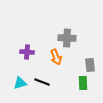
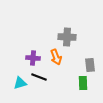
gray cross: moved 1 px up
purple cross: moved 6 px right, 6 px down
black line: moved 3 px left, 5 px up
